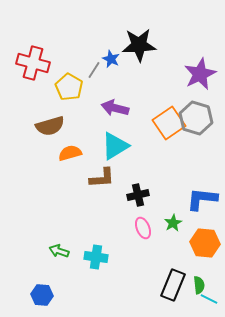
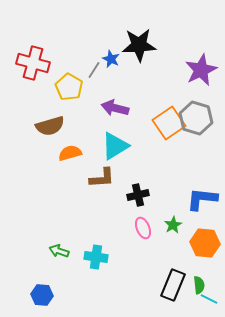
purple star: moved 1 px right, 4 px up
green star: moved 2 px down
